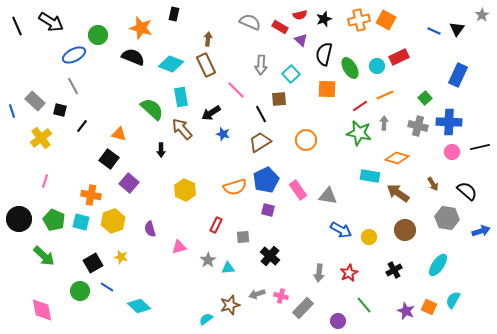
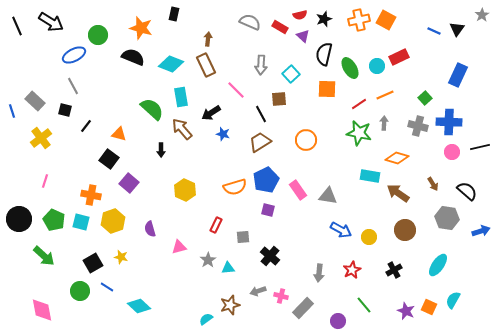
purple triangle at (301, 40): moved 2 px right, 4 px up
red line at (360, 106): moved 1 px left, 2 px up
black square at (60, 110): moved 5 px right
black line at (82, 126): moved 4 px right
red star at (349, 273): moved 3 px right, 3 px up
gray arrow at (257, 294): moved 1 px right, 3 px up
